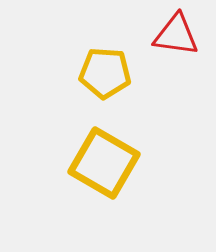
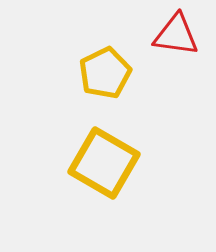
yellow pentagon: rotated 30 degrees counterclockwise
